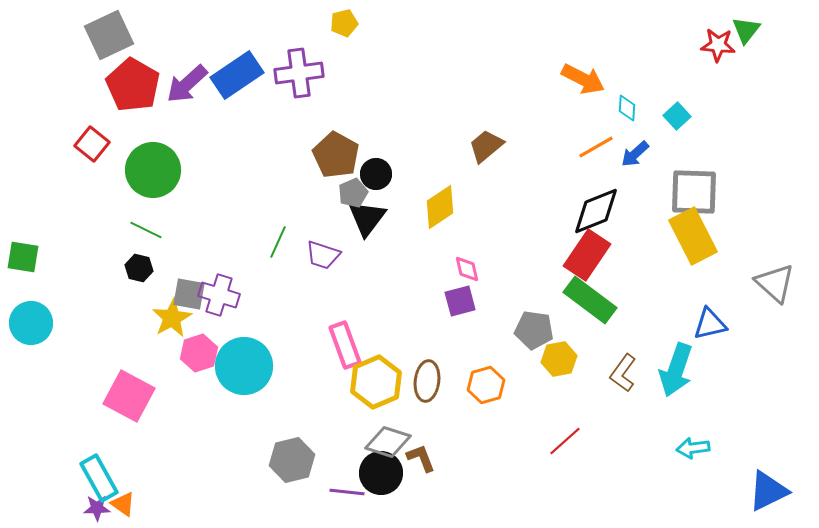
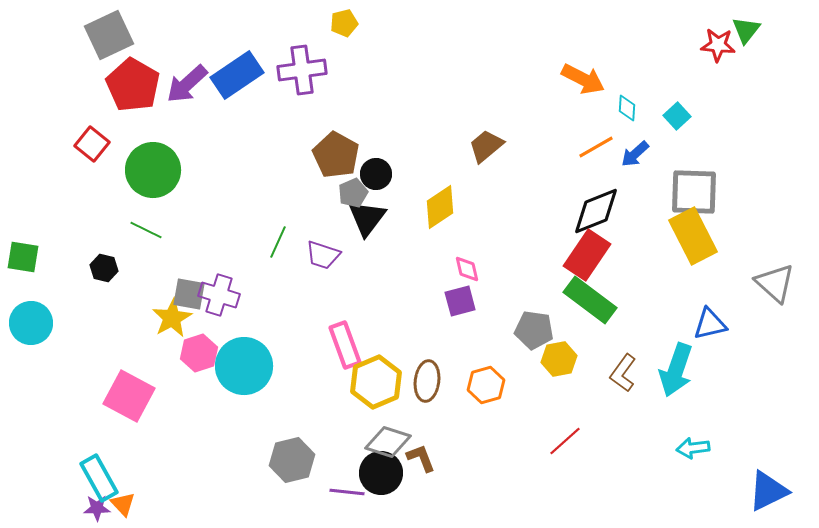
purple cross at (299, 73): moved 3 px right, 3 px up
black hexagon at (139, 268): moved 35 px left
orange triangle at (123, 504): rotated 12 degrees clockwise
